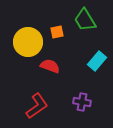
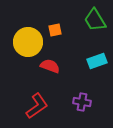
green trapezoid: moved 10 px right
orange square: moved 2 px left, 2 px up
cyan rectangle: rotated 30 degrees clockwise
